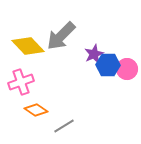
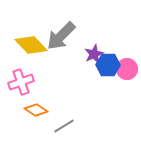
yellow diamond: moved 3 px right, 1 px up
